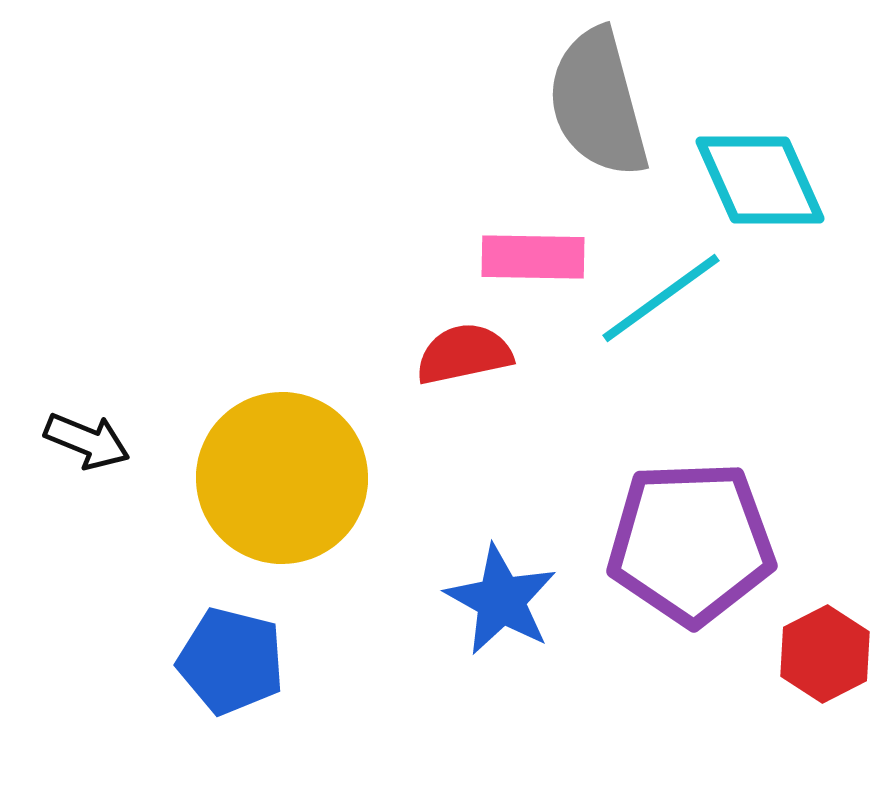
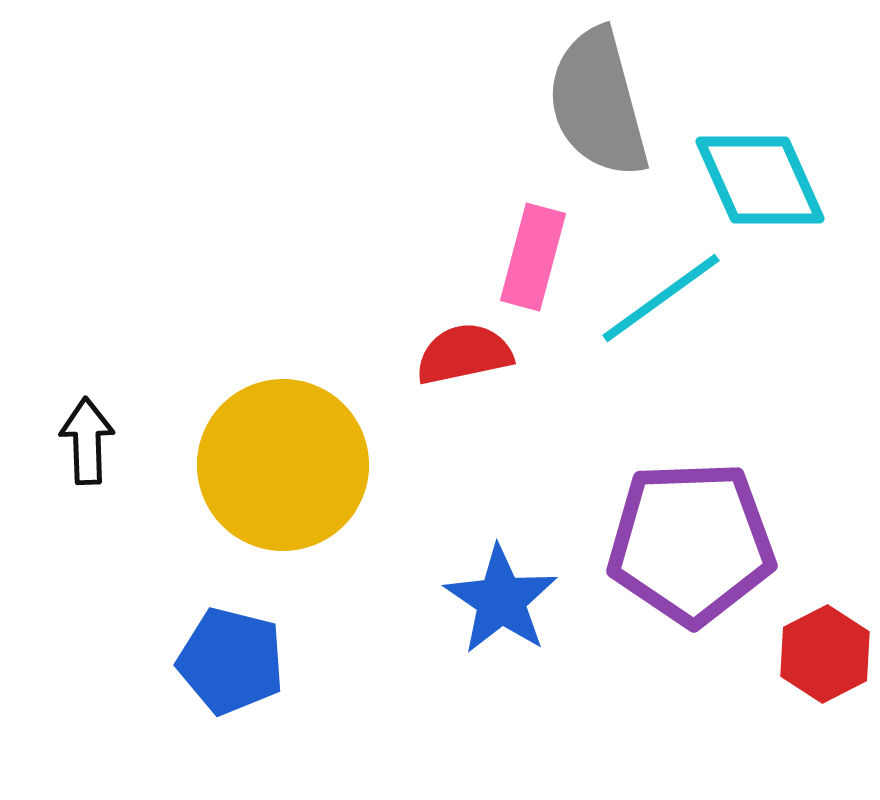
pink rectangle: rotated 76 degrees counterclockwise
black arrow: rotated 114 degrees counterclockwise
yellow circle: moved 1 px right, 13 px up
blue star: rotated 5 degrees clockwise
